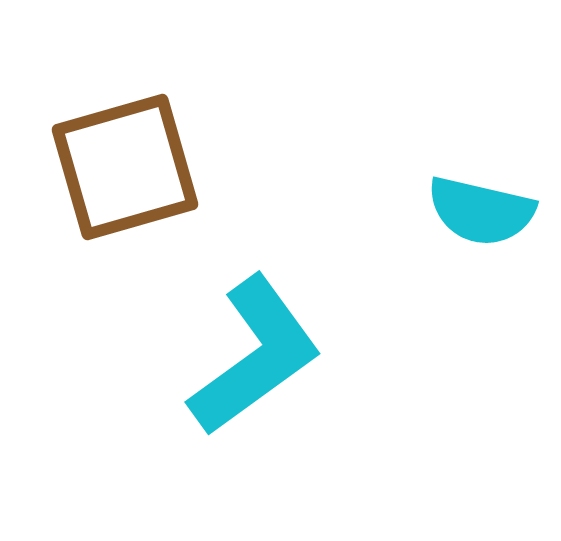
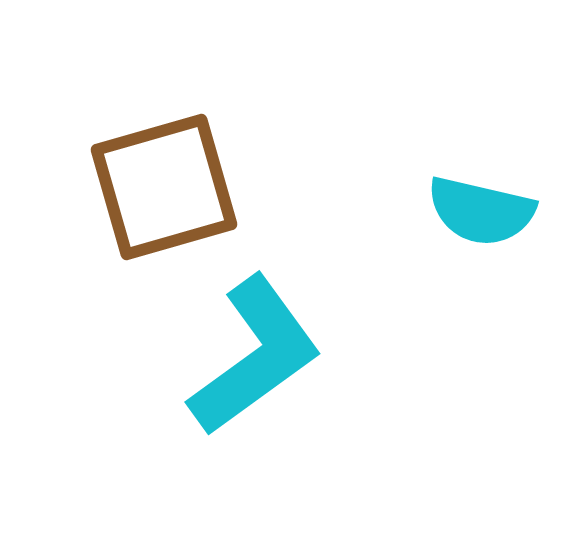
brown square: moved 39 px right, 20 px down
